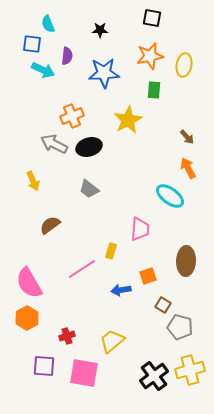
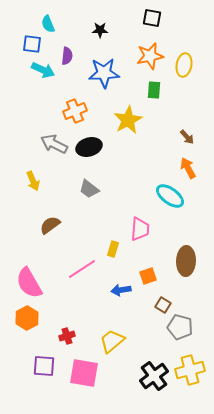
orange cross: moved 3 px right, 5 px up
yellow rectangle: moved 2 px right, 2 px up
